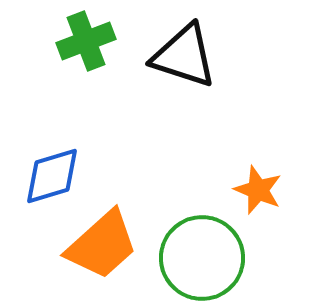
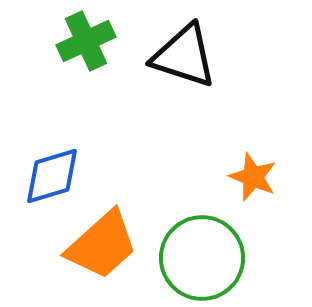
green cross: rotated 4 degrees counterclockwise
orange star: moved 5 px left, 13 px up
